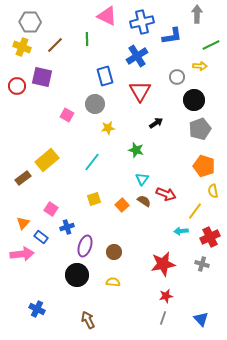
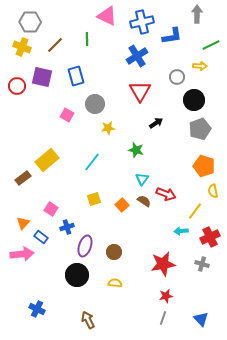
blue rectangle at (105, 76): moved 29 px left
yellow semicircle at (113, 282): moved 2 px right, 1 px down
